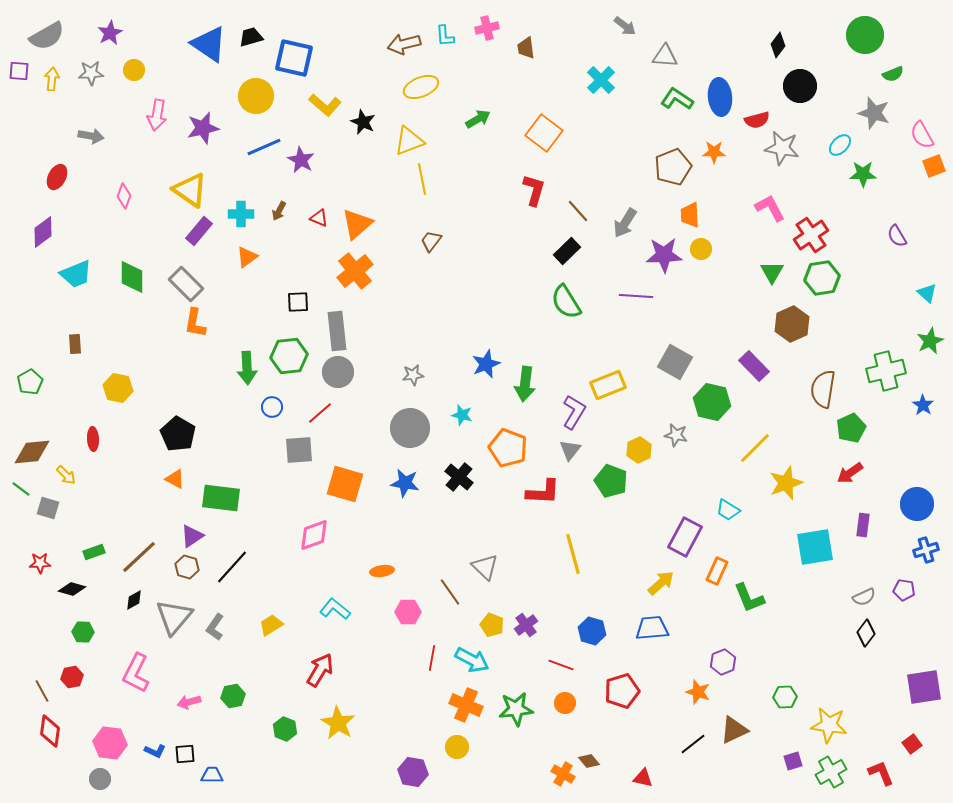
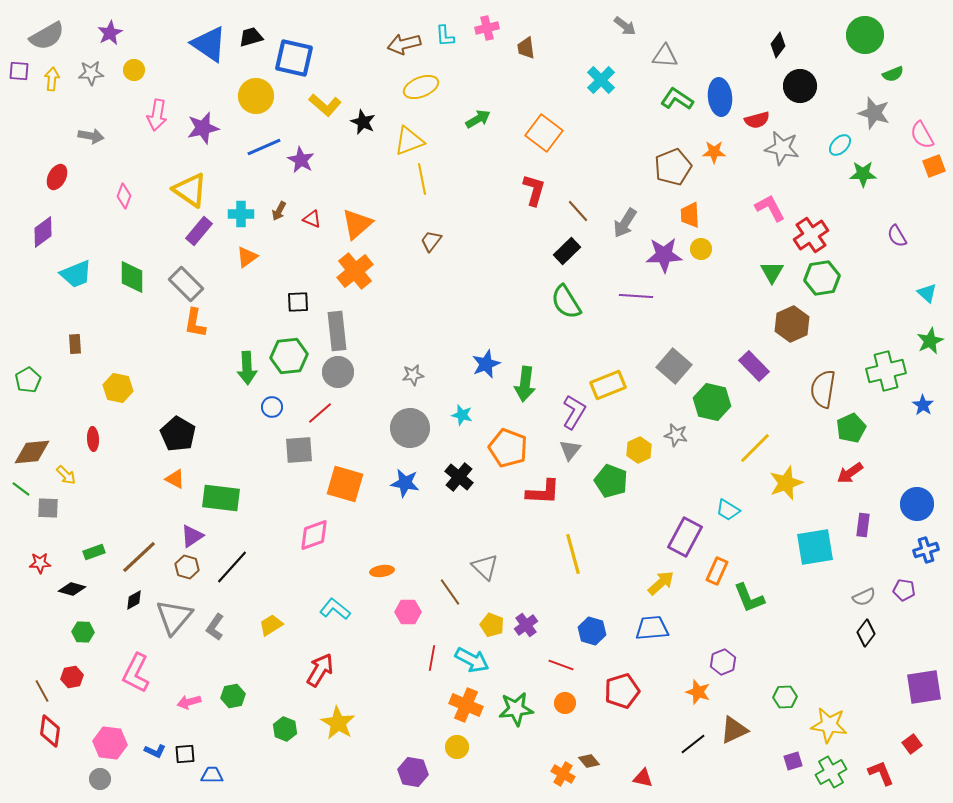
red triangle at (319, 218): moved 7 px left, 1 px down
gray square at (675, 362): moved 1 px left, 4 px down; rotated 12 degrees clockwise
green pentagon at (30, 382): moved 2 px left, 2 px up
gray square at (48, 508): rotated 15 degrees counterclockwise
